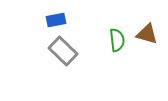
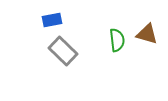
blue rectangle: moved 4 px left
